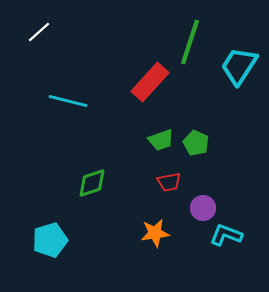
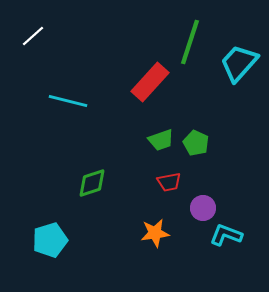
white line: moved 6 px left, 4 px down
cyan trapezoid: moved 3 px up; rotated 9 degrees clockwise
